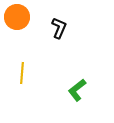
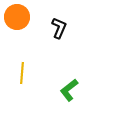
green L-shape: moved 8 px left
